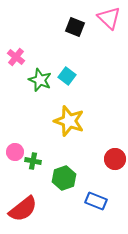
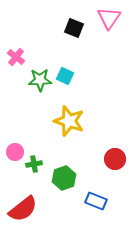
pink triangle: rotated 20 degrees clockwise
black square: moved 1 px left, 1 px down
cyan square: moved 2 px left; rotated 12 degrees counterclockwise
green star: rotated 25 degrees counterclockwise
green cross: moved 1 px right, 3 px down; rotated 21 degrees counterclockwise
